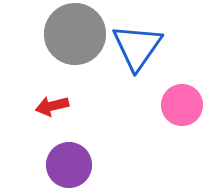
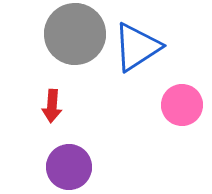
blue triangle: rotated 22 degrees clockwise
red arrow: rotated 72 degrees counterclockwise
purple circle: moved 2 px down
